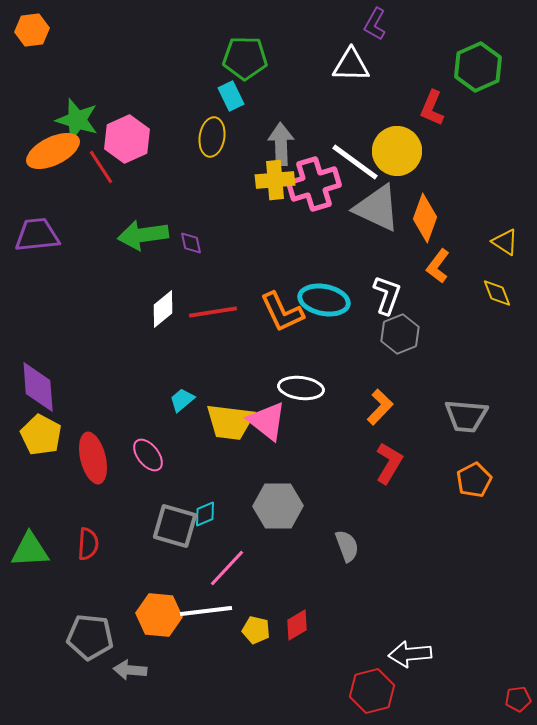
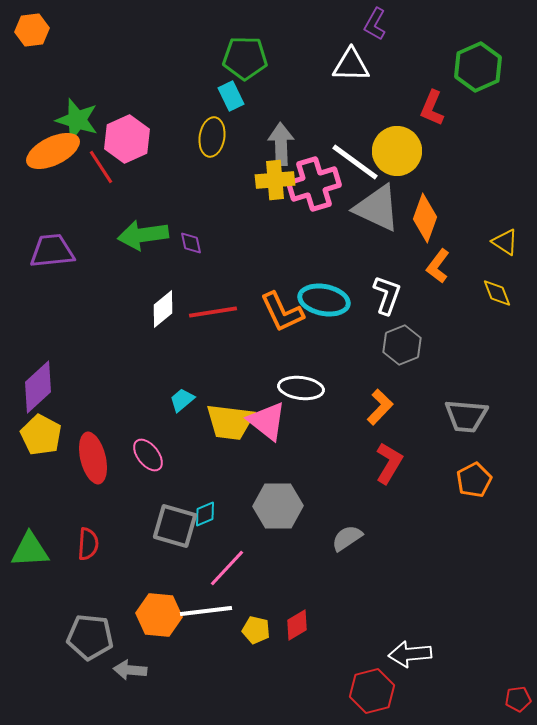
purple trapezoid at (37, 235): moved 15 px right, 16 px down
gray hexagon at (400, 334): moved 2 px right, 11 px down
purple diamond at (38, 387): rotated 52 degrees clockwise
gray semicircle at (347, 546): moved 8 px up; rotated 104 degrees counterclockwise
